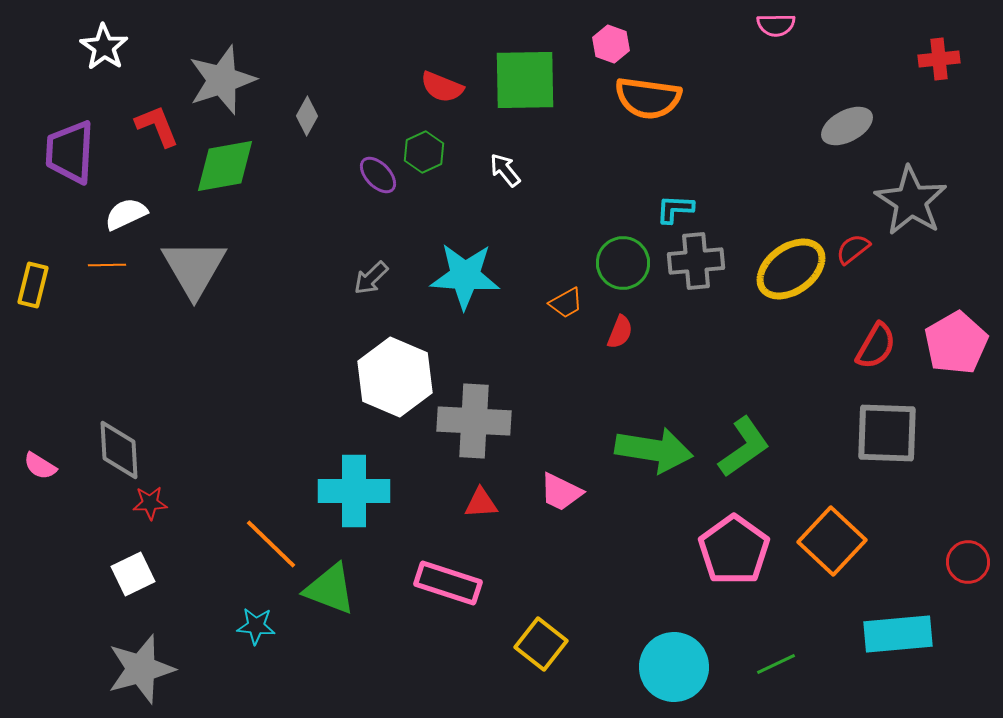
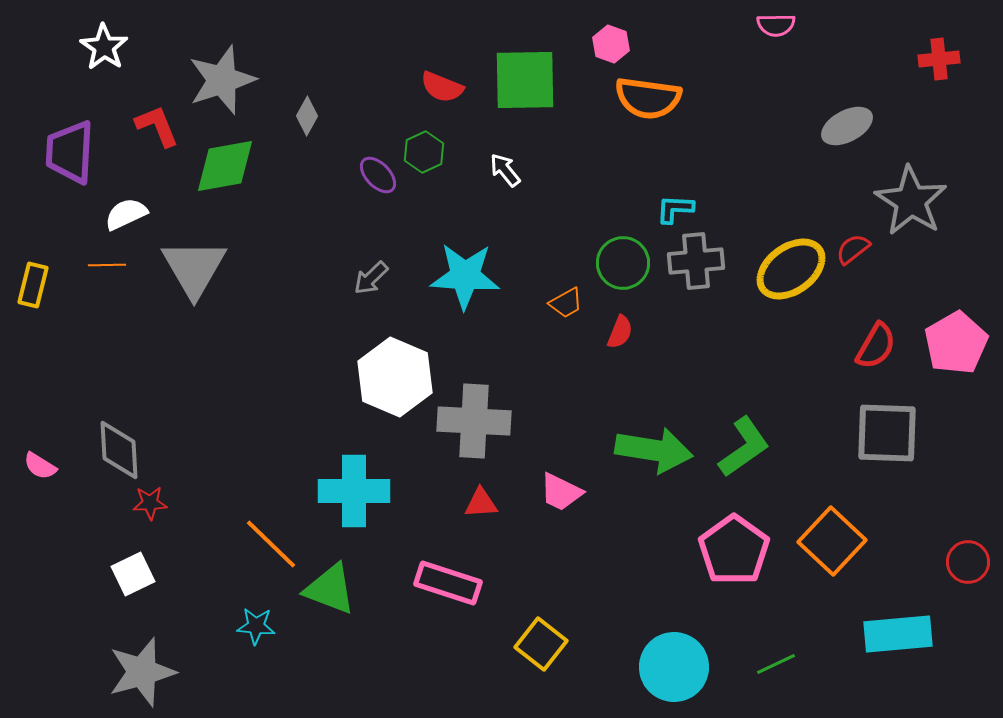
gray star at (141, 669): moved 1 px right, 3 px down
